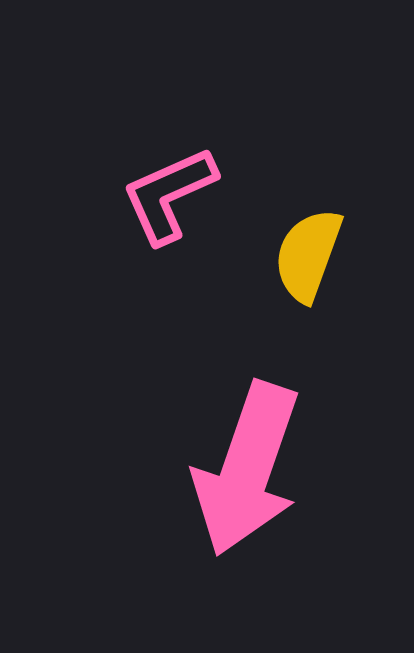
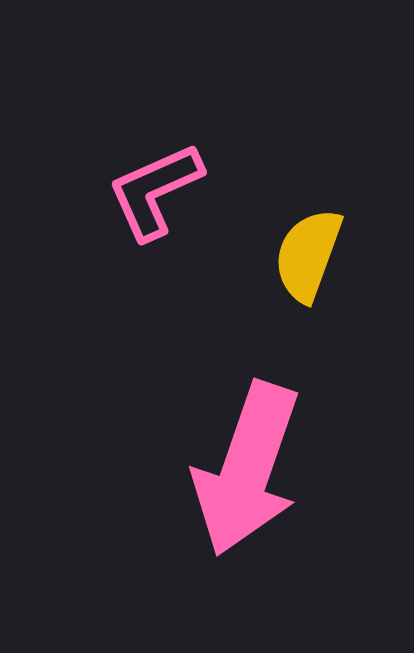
pink L-shape: moved 14 px left, 4 px up
